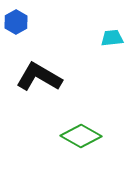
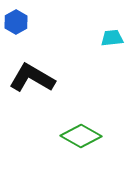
black L-shape: moved 7 px left, 1 px down
